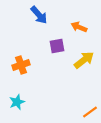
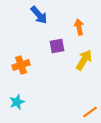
orange arrow: rotated 56 degrees clockwise
yellow arrow: rotated 20 degrees counterclockwise
